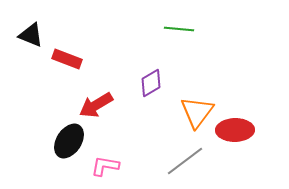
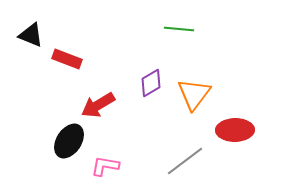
red arrow: moved 2 px right
orange triangle: moved 3 px left, 18 px up
